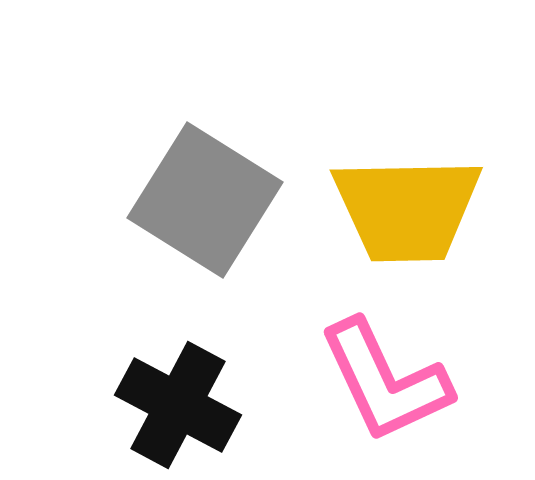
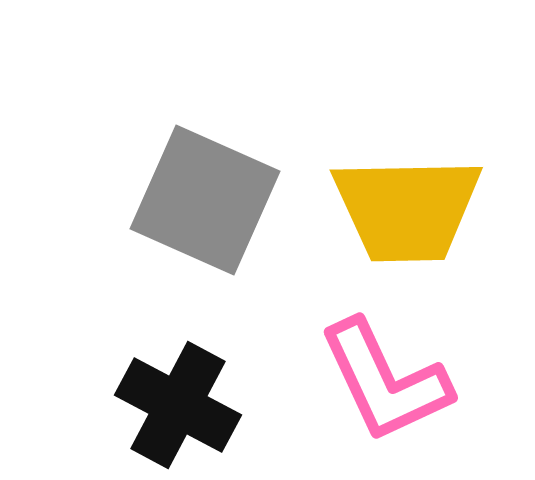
gray square: rotated 8 degrees counterclockwise
